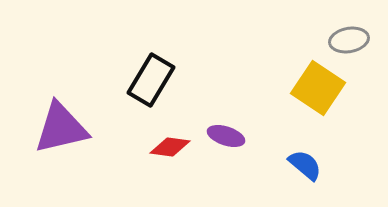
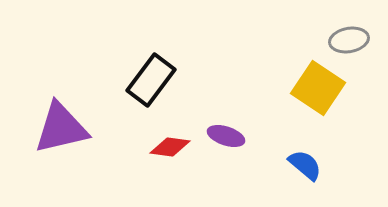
black rectangle: rotated 6 degrees clockwise
